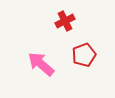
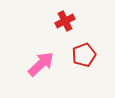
pink arrow: rotated 96 degrees clockwise
